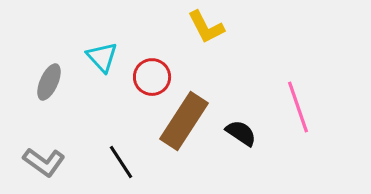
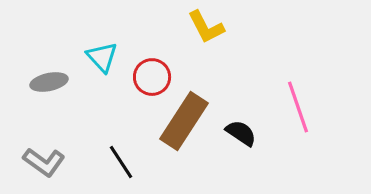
gray ellipse: rotated 54 degrees clockwise
